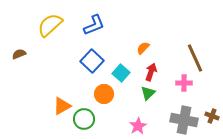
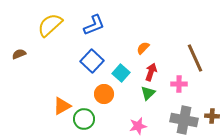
pink cross: moved 5 px left, 1 px down
brown cross: rotated 16 degrees counterclockwise
pink star: rotated 18 degrees clockwise
